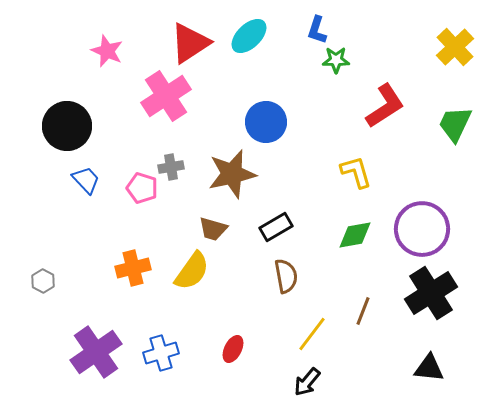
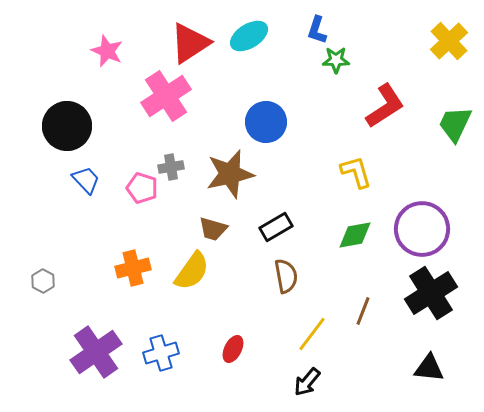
cyan ellipse: rotated 12 degrees clockwise
yellow cross: moved 6 px left, 6 px up
brown star: moved 2 px left
